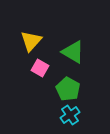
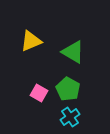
yellow triangle: rotated 25 degrees clockwise
pink square: moved 1 px left, 25 px down
cyan cross: moved 2 px down
